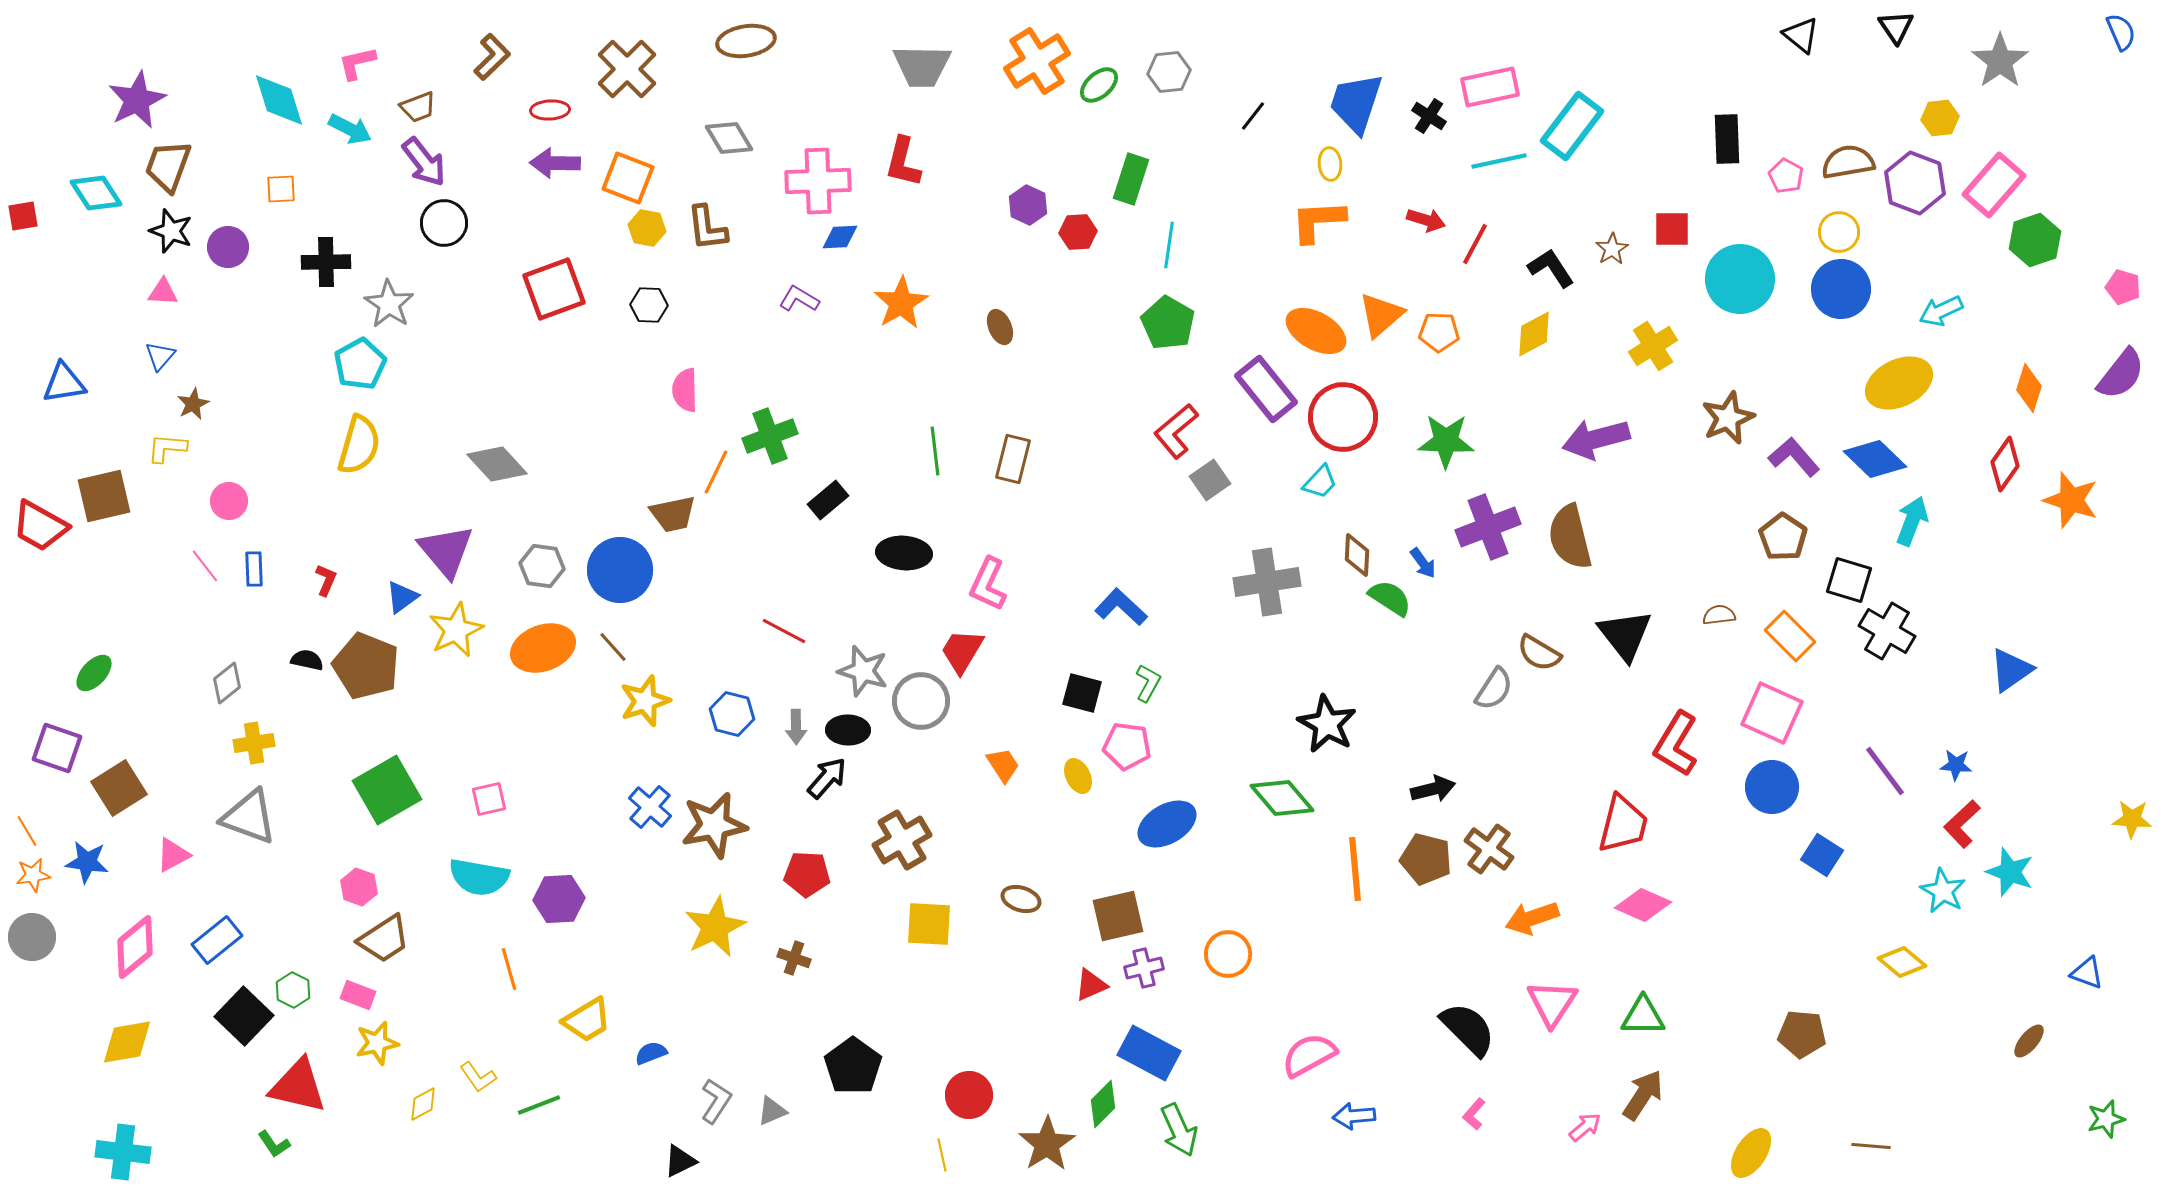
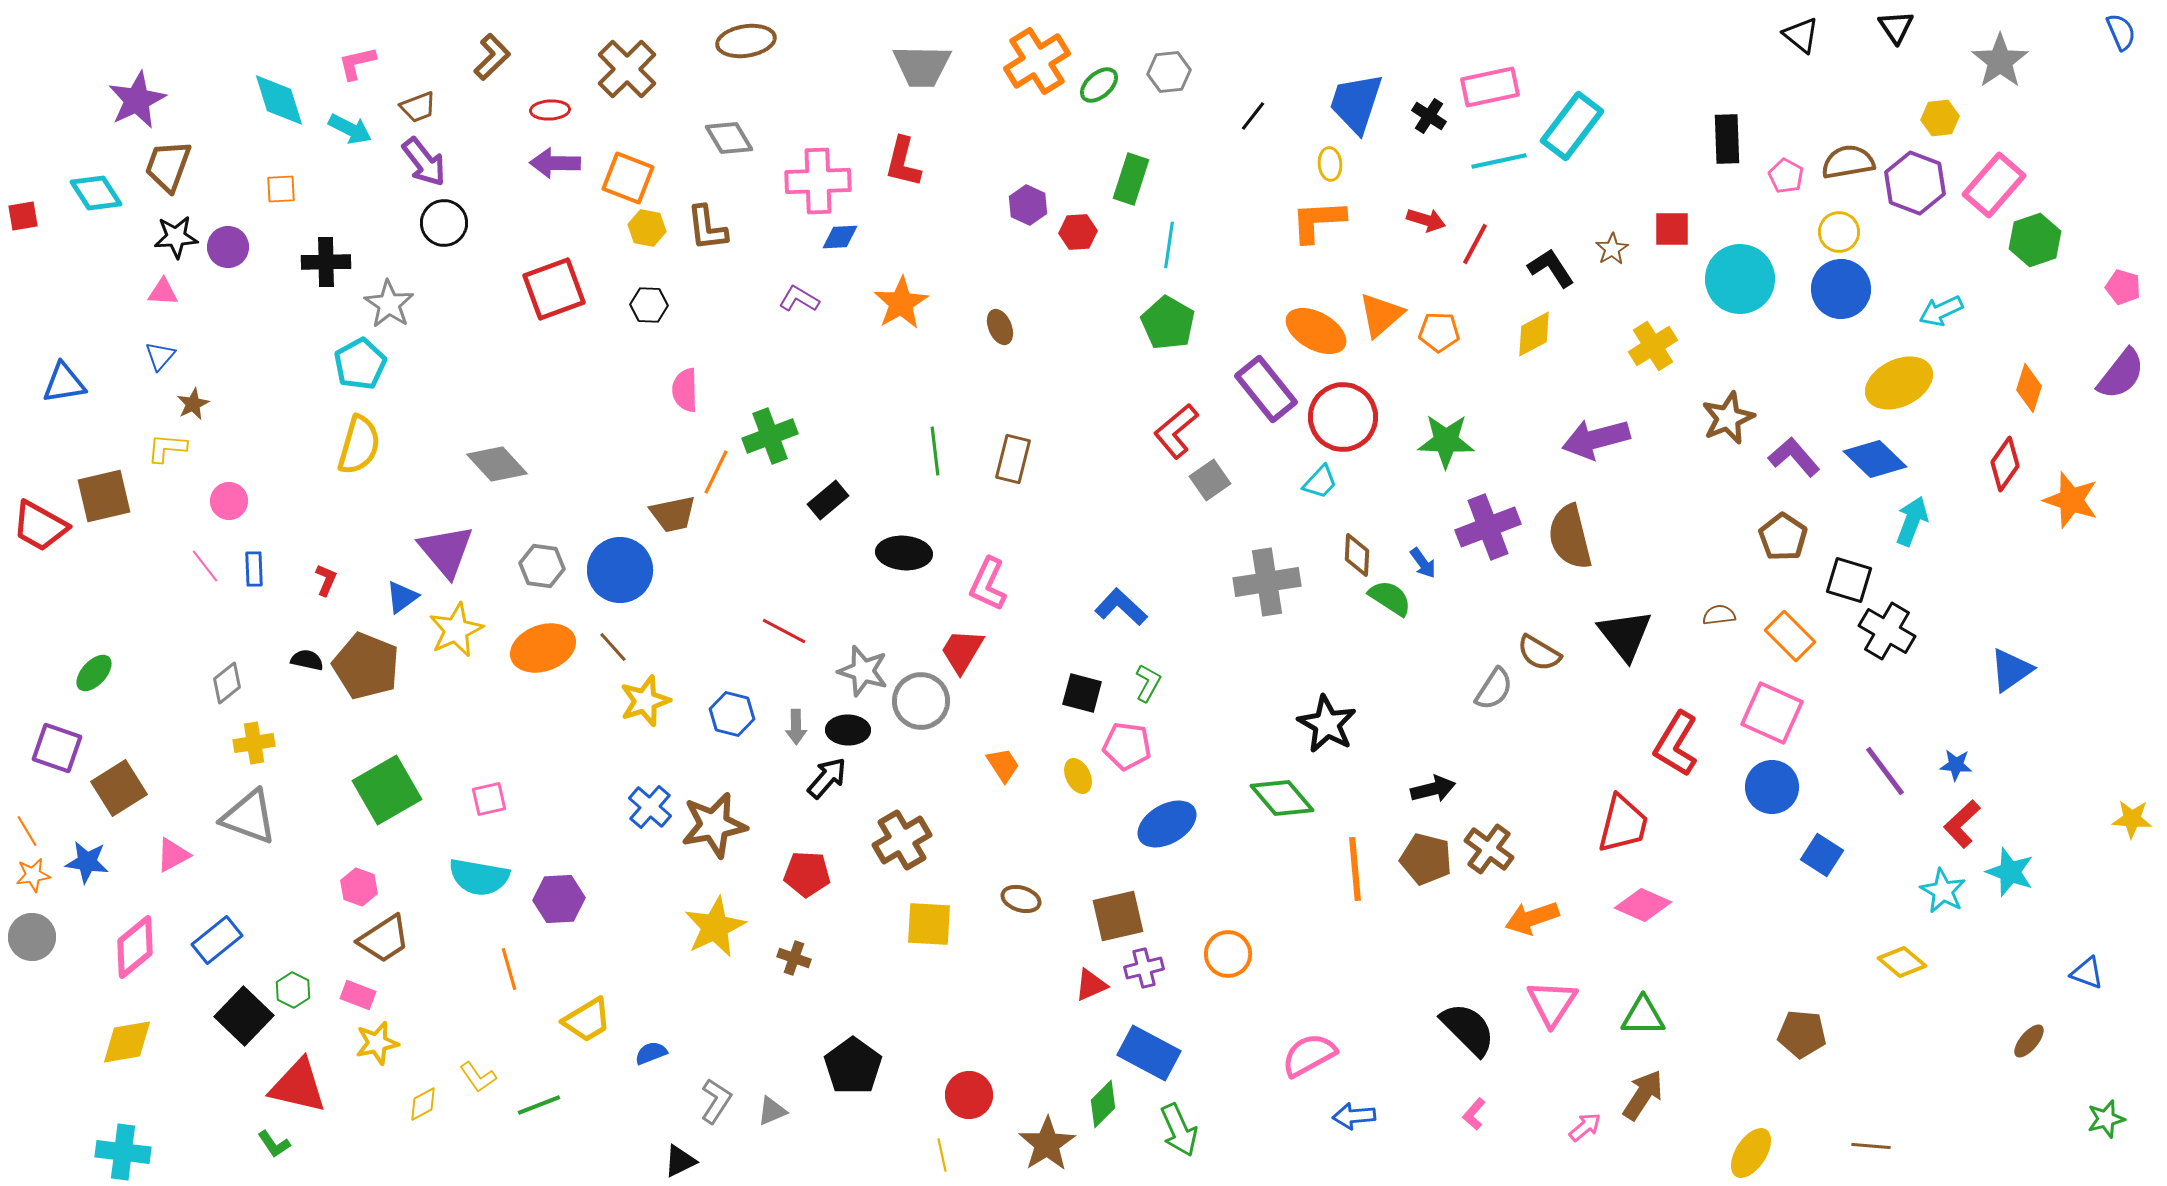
black star at (171, 231): moved 5 px right, 6 px down; rotated 24 degrees counterclockwise
